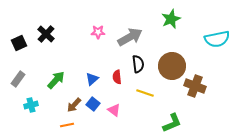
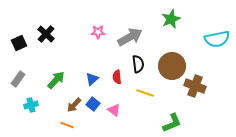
orange line: rotated 32 degrees clockwise
